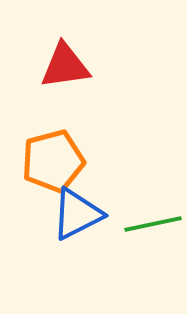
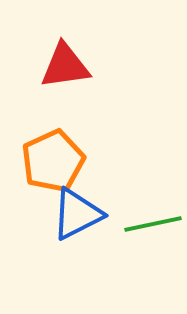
orange pentagon: rotated 10 degrees counterclockwise
